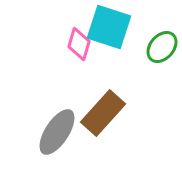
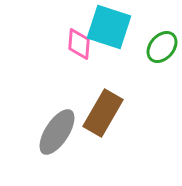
pink diamond: rotated 12 degrees counterclockwise
brown rectangle: rotated 12 degrees counterclockwise
